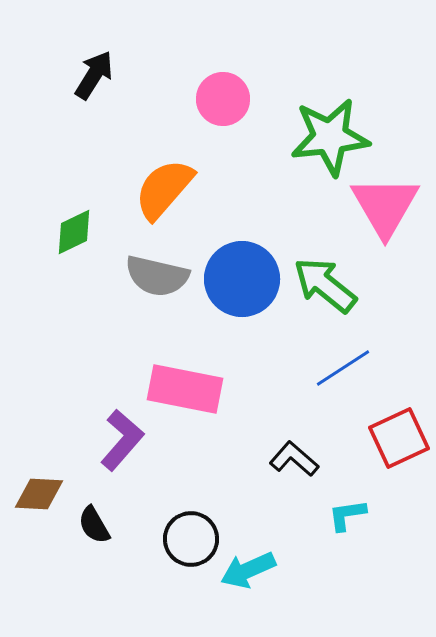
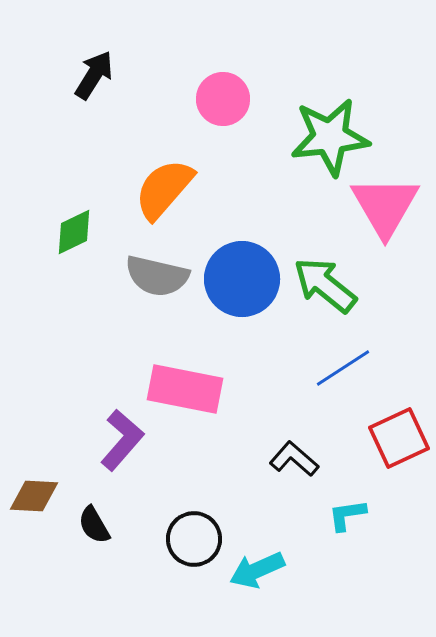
brown diamond: moved 5 px left, 2 px down
black circle: moved 3 px right
cyan arrow: moved 9 px right
